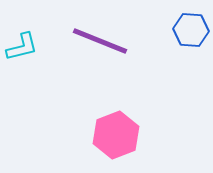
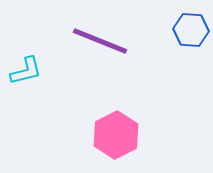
cyan L-shape: moved 4 px right, 24 px down
pink hexagon: rotated 6 degrees counterclockwise
